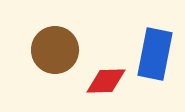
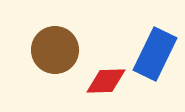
blue rectangle: rotated 15 degrees clockwise
